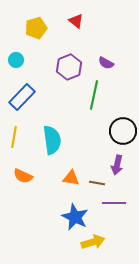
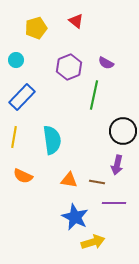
orange triangle: moved 2 px left, 2 px down
brown line: moved 1 px up
